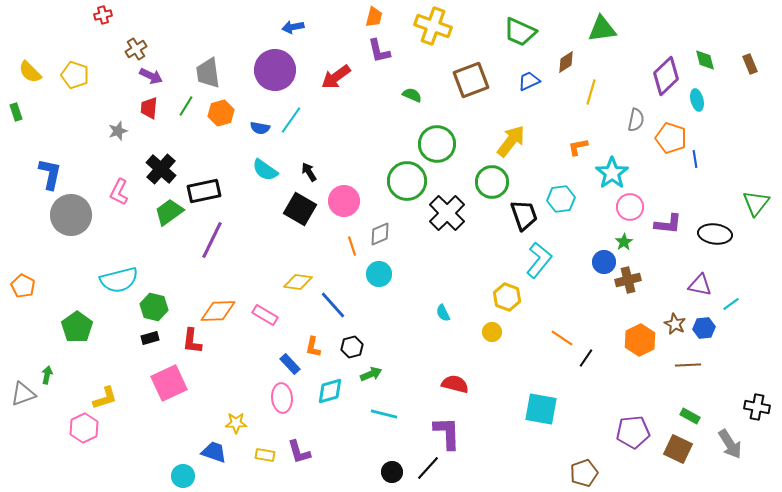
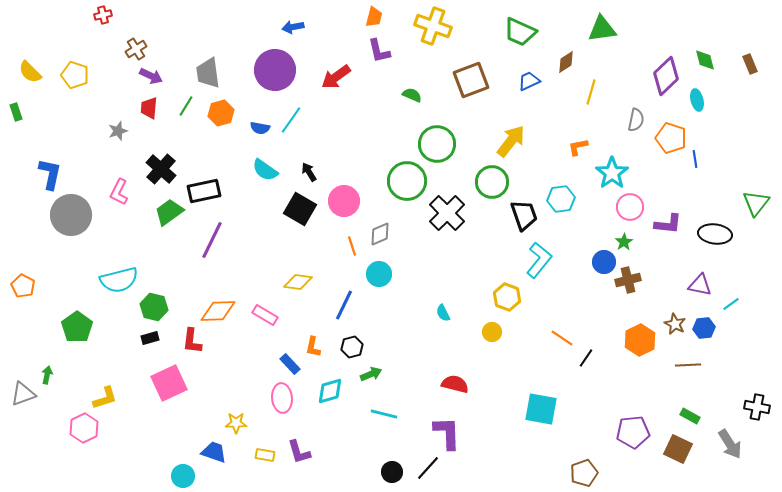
blue line at (333, 305): moved 11 px right; rotated 68 degrees clockwise
